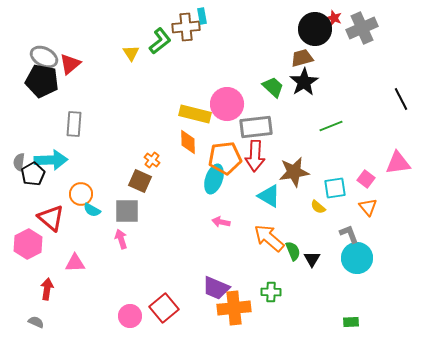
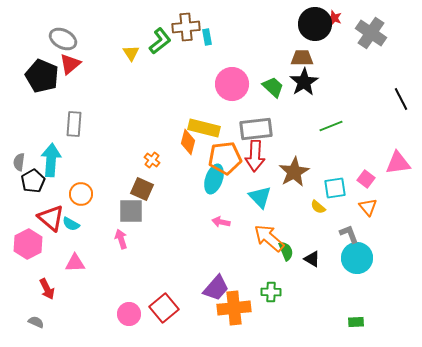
cyan rectangle at (202, 16): moved 5 px right, 21 px down
gray cross at (362, 28): moved 9 px right, 5 px down; rotated 32 degrees counterclockwise
black circle at (315, 29): moved 5 px up
gray ellipse at (44, 57): moved 19 px right, 18 px up
brown trapezoid at (302, 58): rotated 15 degrees clockwise
black pentagon at (42, 81): moved 5 px up; rotated 12 degrees clockwise
pink circle at (227, 104): moved 5 px right, 20 px up
yellow rectangle at (195, 114): moved 9 px right, 14 px down
gray rectangle at (256, 127): moved 2 px down
orange diamond at (188, 142): rotated 15 degrees clockwise
cyan arrow at (51, 160): rotated 84 degrees counterclockwise
brown star at (294, 172): rotated 20 degrees counterclockwise
black pentagon at (33, 174): moved 7 px down
brown square at (140, 181): moved 2 px right, 8 px down
cyan triangle at (269, 196): moved 9 px left, 1 px down; rotated 15 degrees clockwise
cyan semicircle at (92, 210): moved 21 px left, 14 px down
gray square at (127, 211): moved 4 px right
green semicircle at (293, 251): moved 7 px left
black triangle at (312, 259): rotated 30 degrees counterclockwise
purple trapezoid at (216, 288): rotated 72 degrees counterclockwise
red arrow at (47, 289): rotated 145 degrees clockwise
pink circle at (130, 316): moved 1 px left, 2 px up
green rectangle at (351, 322): moved 5 px right
